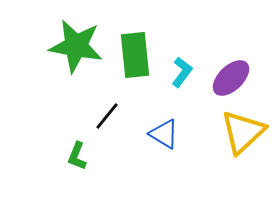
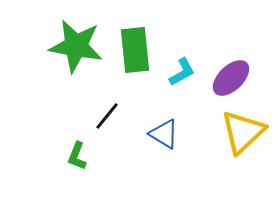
green rectangle: moved 5 px up
cyan L-shape: rotated 24 degrees clockwise
